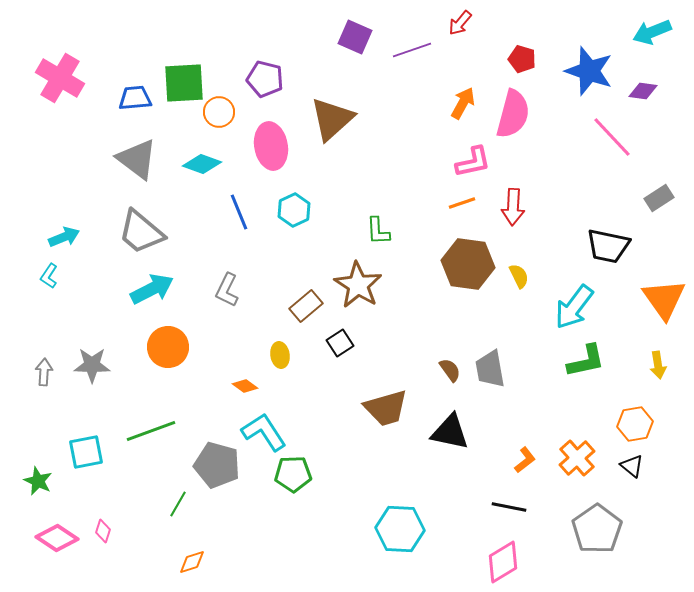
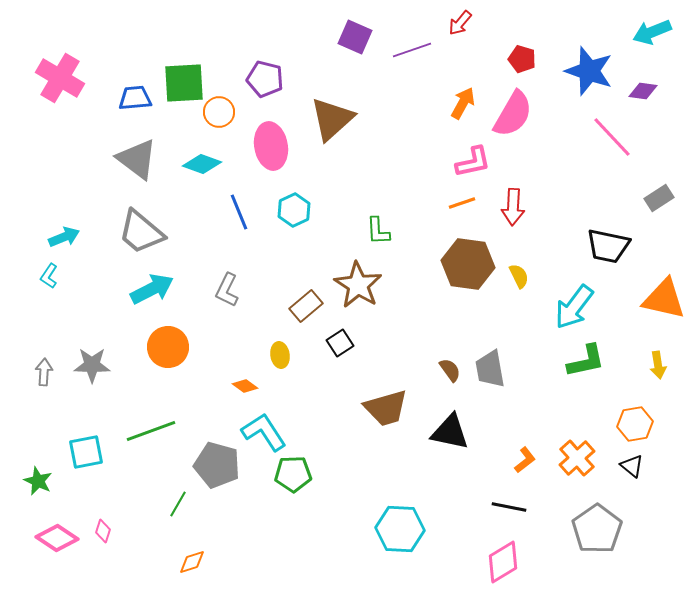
pink semicircle at (513, 114): rotated 15 degrees clockwise
orange triangle at (664, 299): rotated 42 degrees counterclockwise
